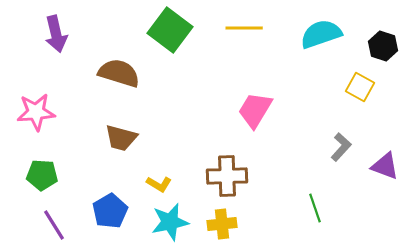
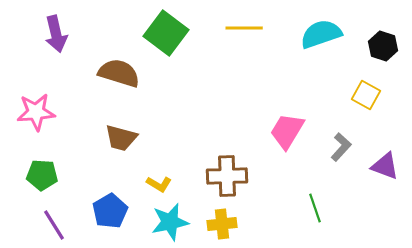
green square: moved 4 px left, 3 px down
yellow square: moved 6 px right, 8 px down
pink trapezoid: moved 32 px right, 21 px down
